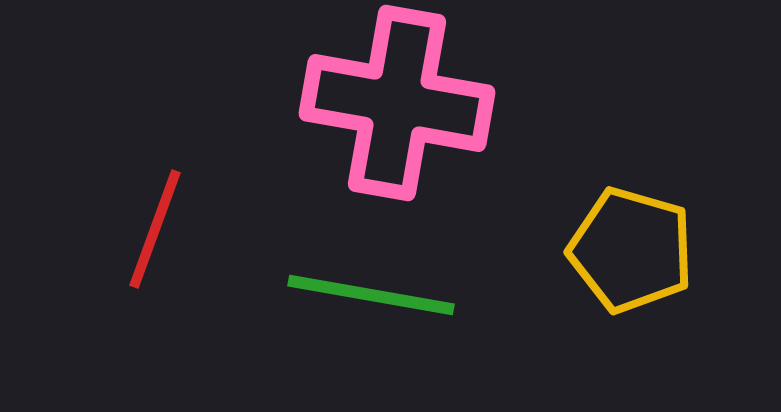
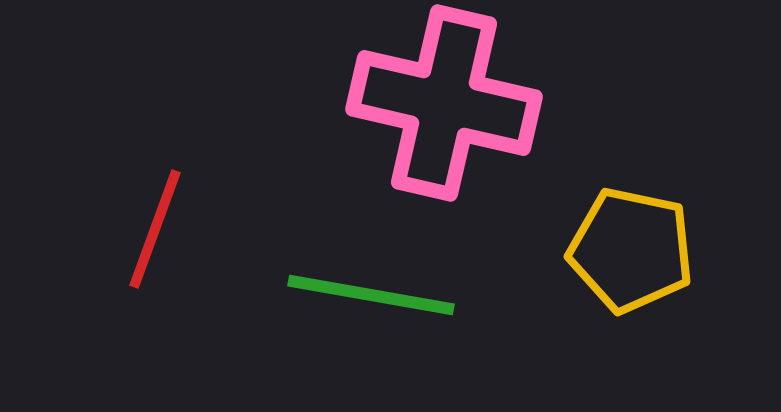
pink cross: moved 47 px right; rotated 3 degrees clockwise
yellow pentagon: rotated 4 degrees counterclockwise
